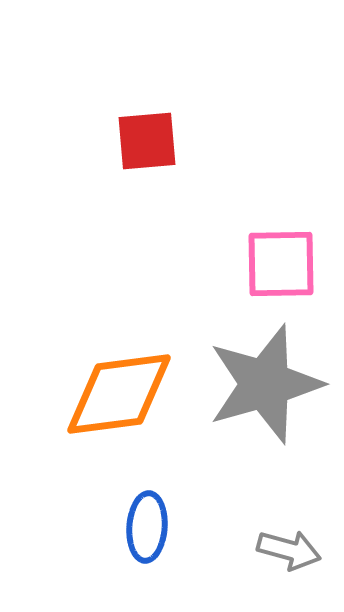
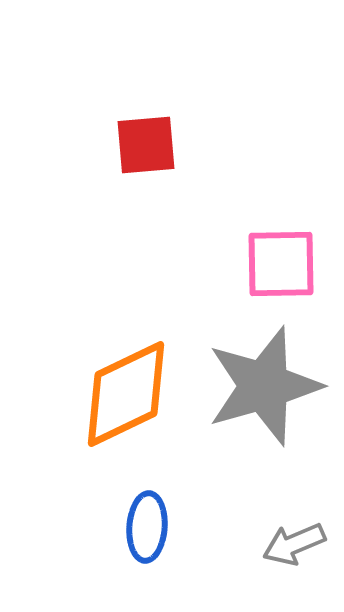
red square: moved 1 px left, 4 px down
gray star: moved 1 px left, 2 px down
orange diamond: moved 7 px right; rotated 18 degrees counterclockwise
gray arrow: moved 5 px right, 6 px up; rotated 142 degrees clockwise
